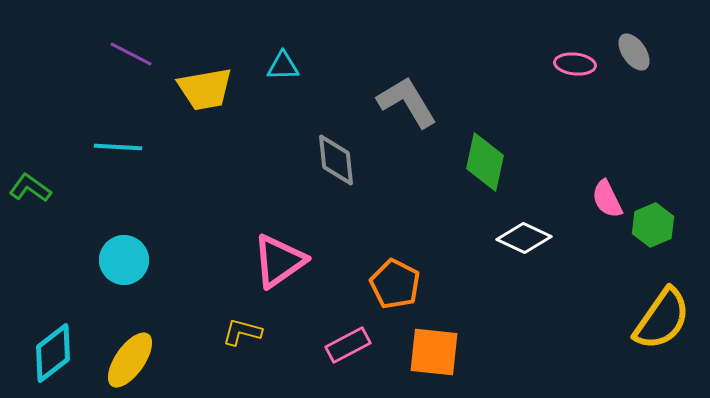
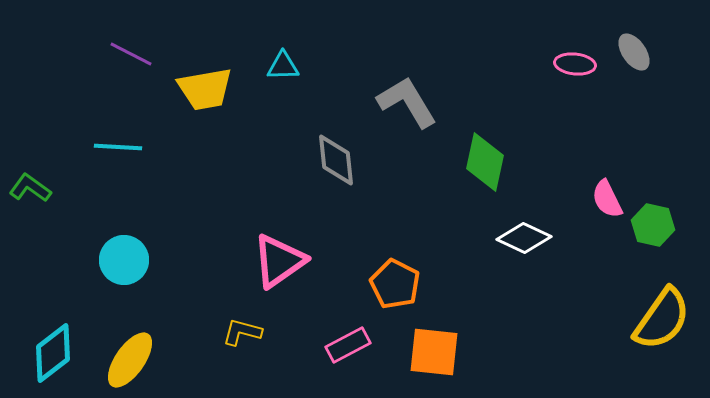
green hexagon: rotated 24 degrees counterclockwise
